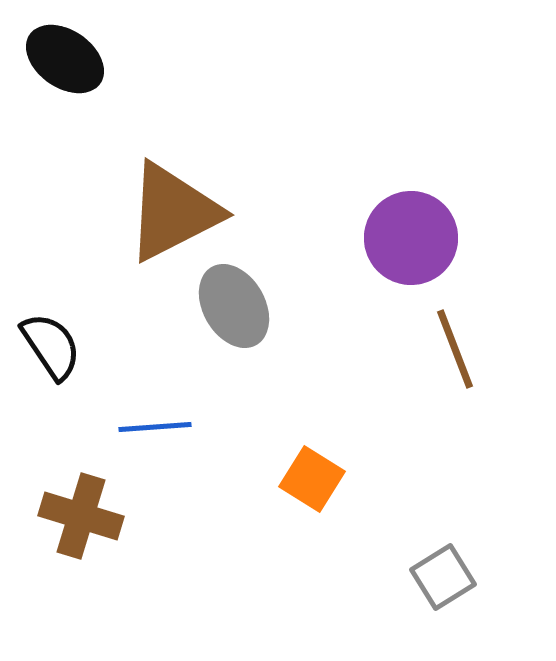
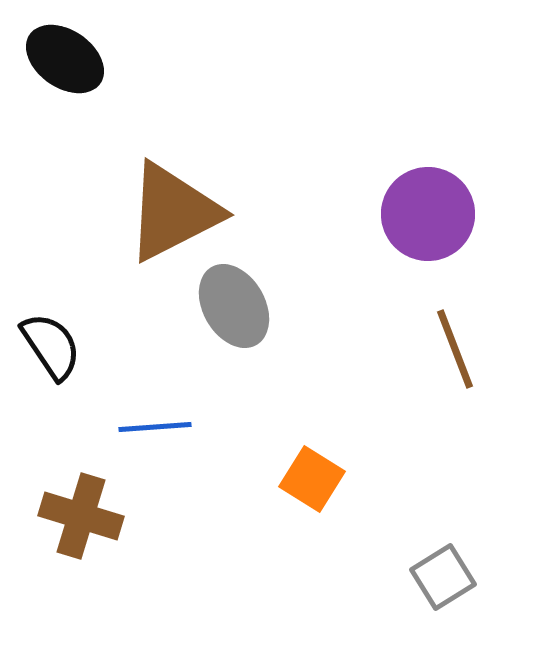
purple circle: moved 17 px right, 24 px up
